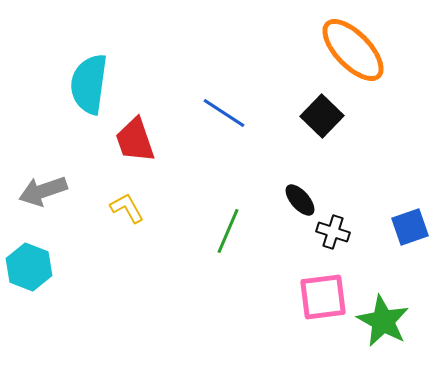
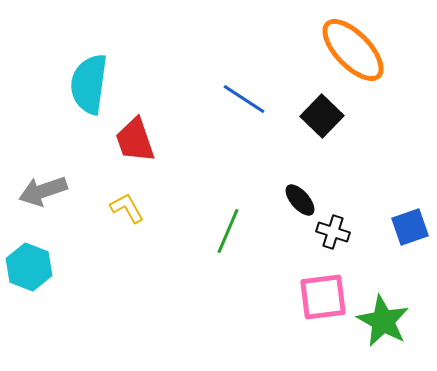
blue line: moved 20 px right, 14 px up
